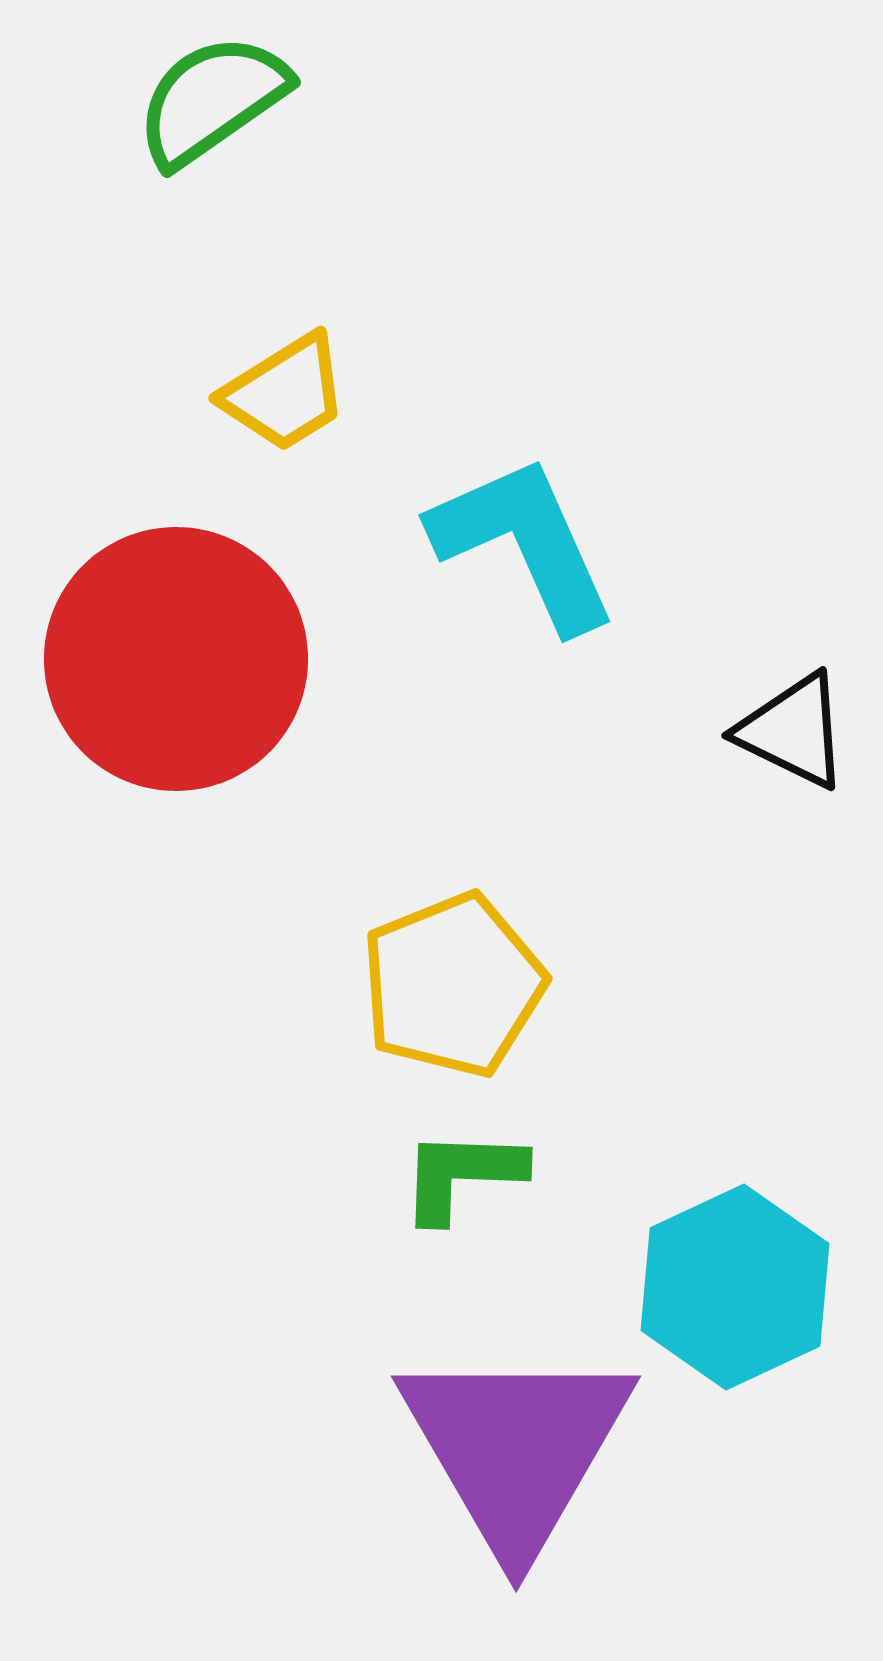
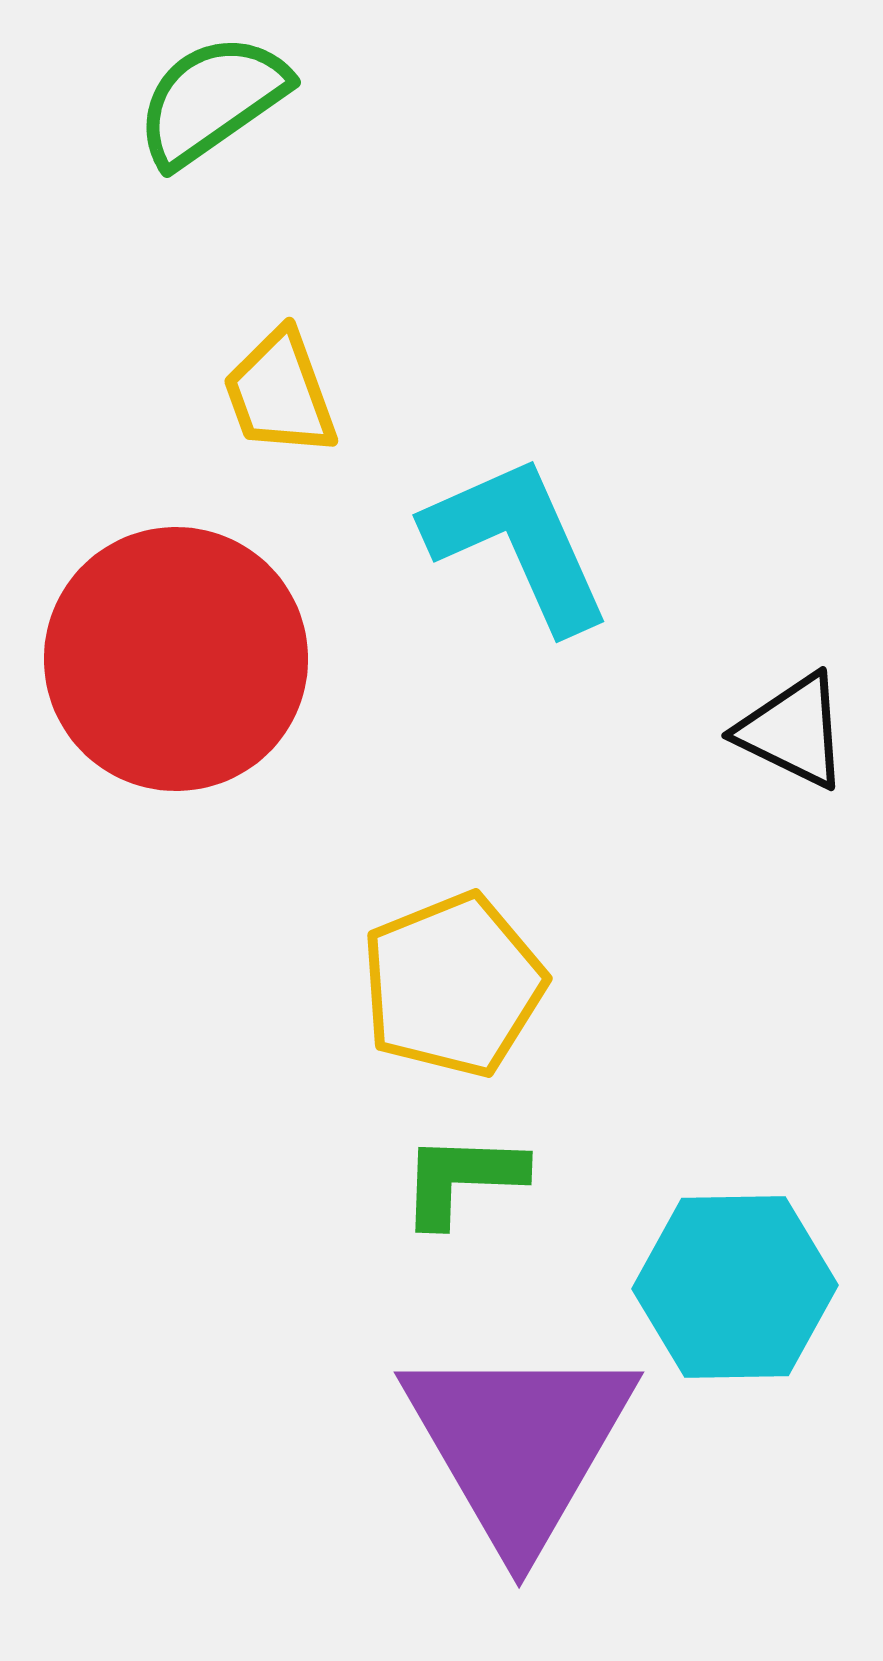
yellow trapezoid: moved 5 px left; rotated 102 degrees clockwise
cyan L-shape: moved 6 px left
green L-shape: moved 4 px down
cyan hexagon: rotated 24 degrees clockwise
purple triangle: moved 3 px right, 4 px up
